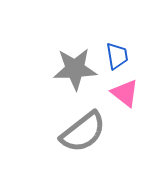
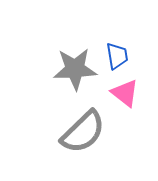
gray semicircle: rotated 6 degrees counterclockwise
